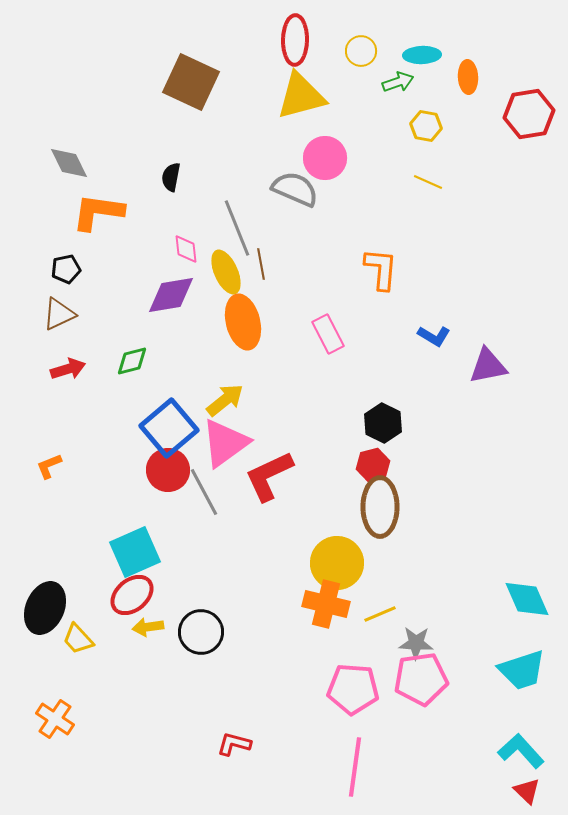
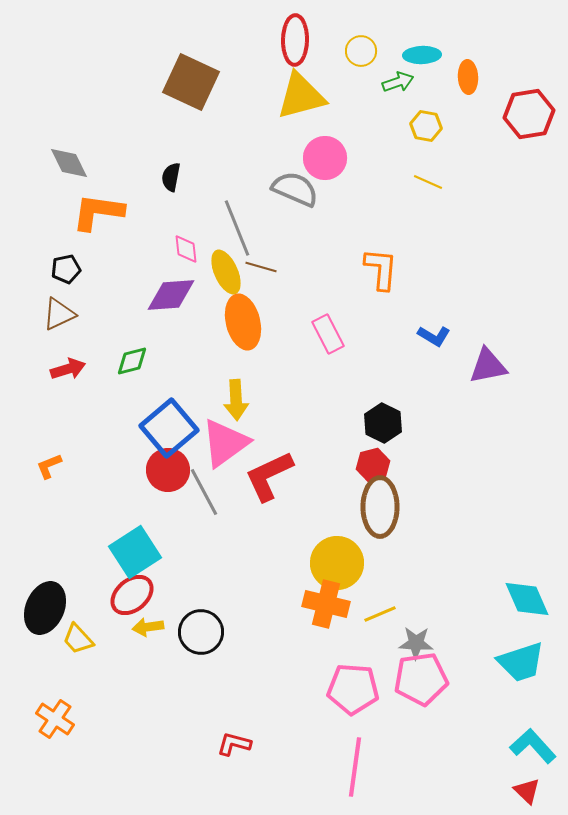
brown line at (261, 264): moved 3 px down; rotated 64 degrees counterclockwise
purple diamond at (171, 295): rotated 6 degrees clockwise
yellow arrow at (225, 400): moved 11 px right; rotated 126 degrees clockwise
cyan square at (135, 552): rotated 9 degrees counterclockwise
cyan trapezoid at (522, 670): moved 1 px left, 8 px up
cyan L-shape at (521, 751): moved 12 px right, 5 px up
